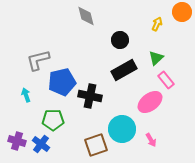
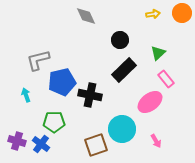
orange circle: moved 1 px down
gray diamond: rotated 10 degrees counterclockwise
yellow arrow: moved 4 px left, 10 px up; rotated 56 degrees clockwise
green triangle: moved 2 px right, 5 px up
black rectangle: rotated 15 degrees counterclockwise
pink rectangle: moved 1 px up
black cross: moved 1 px up
green pentagon: moved 1 px right, 2 px down
pink arrow: moved 5 px right, 1 px down
